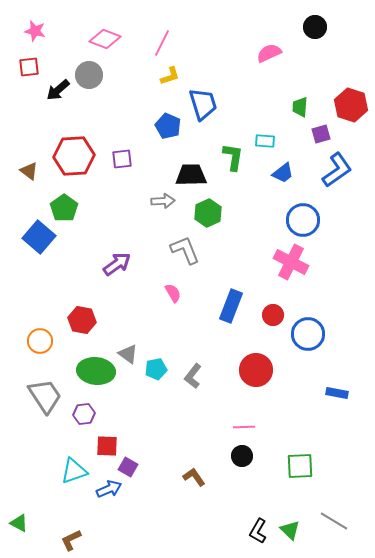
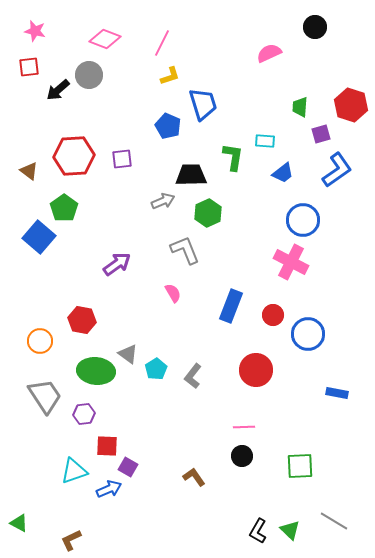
gray arrow at (163, 201): rotated 20 degrees counterclockwise
cyan pentagon at (156, 369): rotated 20 degrees counterclockwise
